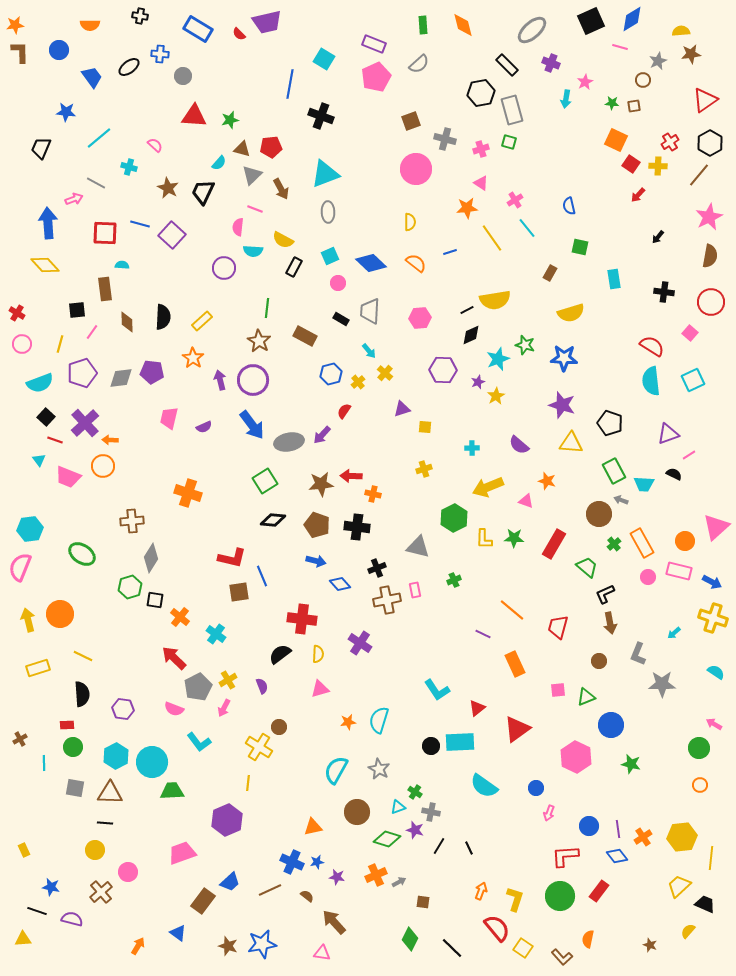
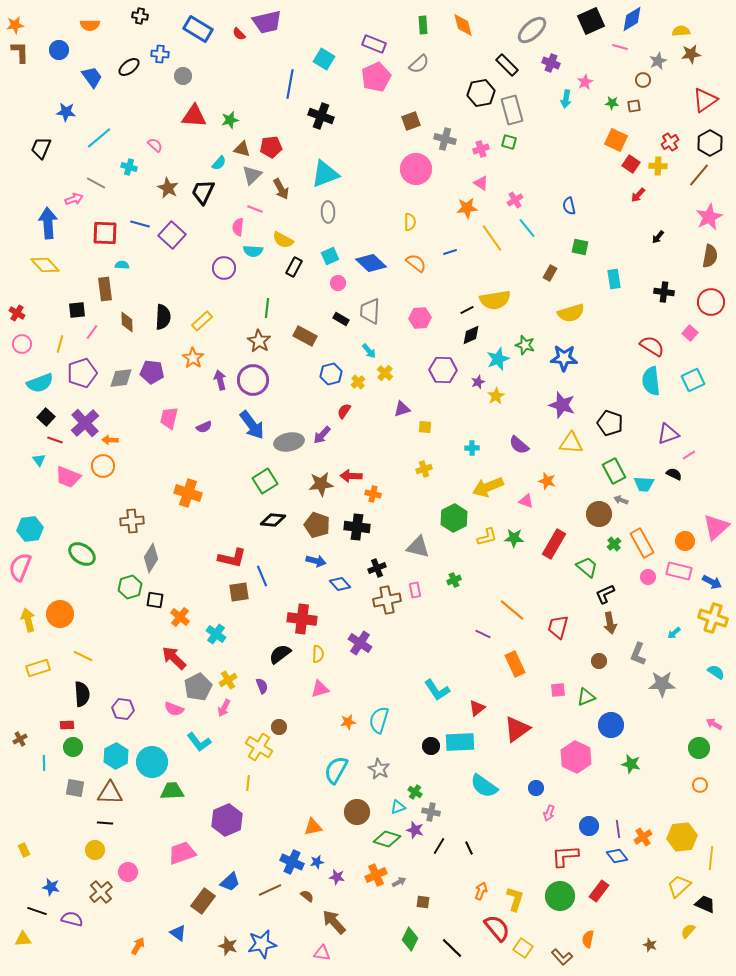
yellow L-shape at (484, 539): moved 3 px right, 2 px up; rotated 105 degrees counterclockwise
